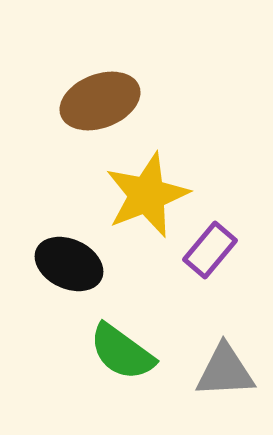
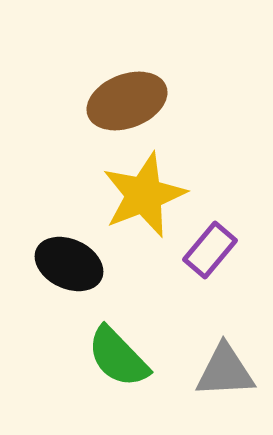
brown ellipse: moved 27 px right
yellow star: moved 3 px left
green semicircle: moved 4 px left, 5 px down; rotated 10 degrees clockwise
